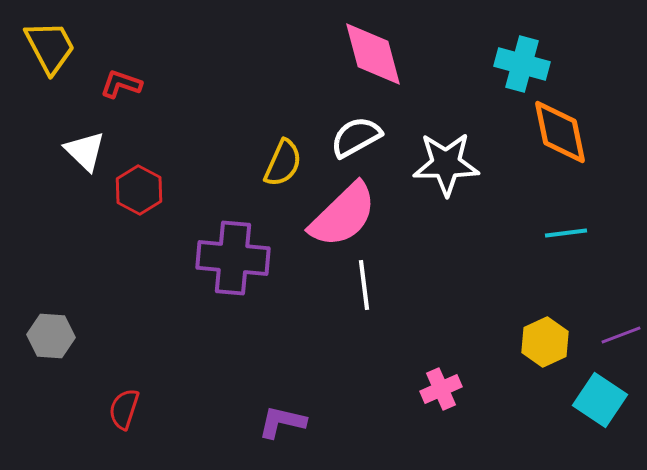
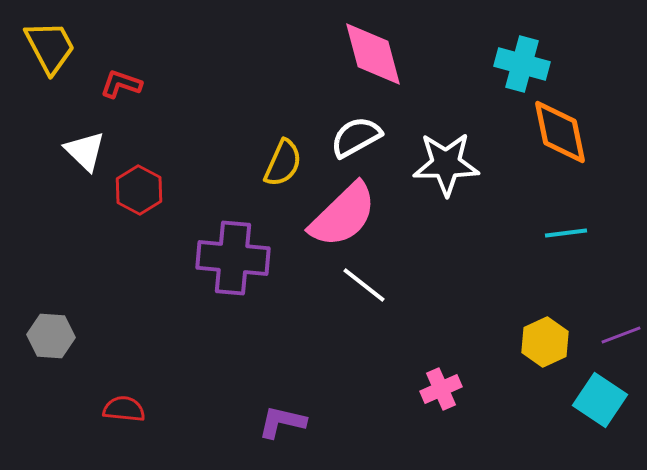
white line: rotated 45 degrees counterclockwise
red semicircle: rotated 78 degrees clockwise
